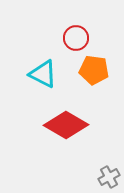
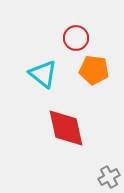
cyan triangle: rotated 12 degrees clockwise
red diamond: moved 3 px down; rotated 48 degrees clockwise
